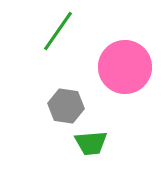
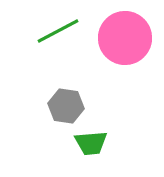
green line: rotated 27 degrees clockwise
pink circle: moved 29 px up
